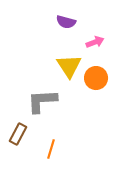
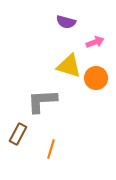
yellow triangle: rotated 40 degrees counterclockwise
